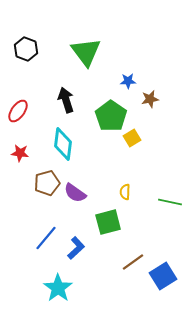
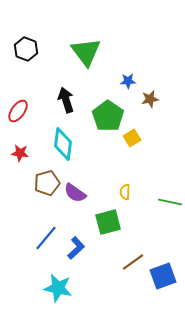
green pentagon: moved 3 px left
blue square: rotated 12 degrees clockwise
cyan star: rotated 24 degrees counterclockwise
